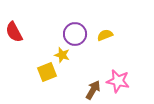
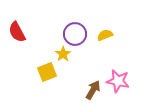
red semicircle: moved 3 px right
yellow star: moved 1 px right, 1 px up; rotated 21 degrees clockwise
